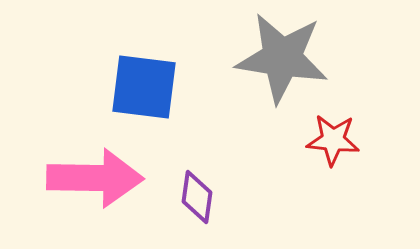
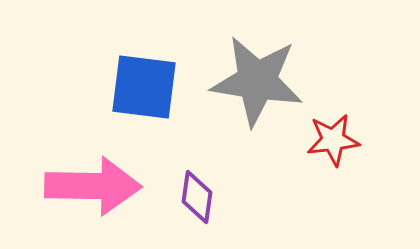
gray star: moved 25 px left, 23 px down
red star: rotated 12 degrees counterclockwise
pink arrow: moved 2 px left, 8 px down
